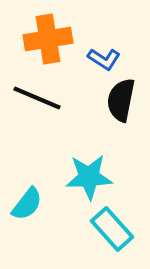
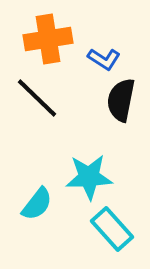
black line: rotated 21 degrees clockwise
cyan semicircle: moved 10 px right
